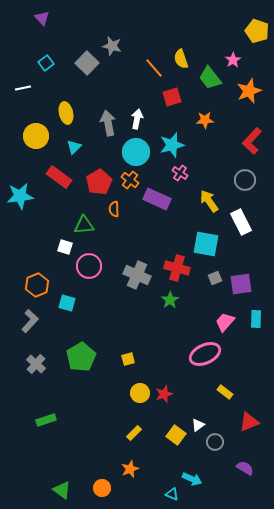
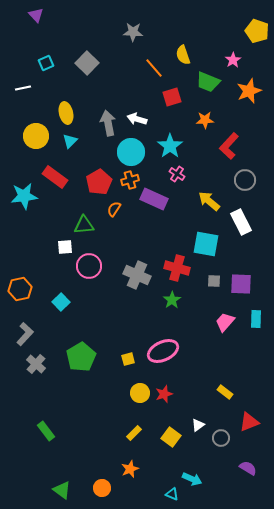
purple triangle at (42, 18): moved 6 px left, 3 px up
gray star at (112, 46): moved 21 px right, 14 px up; rotated 12 degrees counterclockwise
yellow semicircle at (181, 59): moved 2 px right, 4 px up
cyan square at (46, 63): rotated 14 degrees clockwise
green trapezoid at (210, 78): moved 2 px left, 4 px down; rotated 30 degrees counterclockwise
white arrow at (137, 119): rotated 84 degrees counterclockwise
red L-shape at (252, 141): moved 23 px left, 5 px down
cyan star at (172, 145): moved 2 px left, 1 px down; rotated 20 degrees counterclockwise
cyan triangle at (74, 147): moved 4 px left, 6 px up
cyan circle at (136, 152): moved 5 px left
pink cross at (180, 173): moved 3 px left, 1 px down
red rectangle at (59, 177): moved 4 px left
orange cross at (130, 180): rotated 36 degrees clockwise
cyan star at (20, 196): moved 4 px right
purple rectangle at (157, 199): moved 3 px left
yellow arrow at (209, 201): rotated 15 degrees counterclockwise
orange semicircle at (114, 209): rotated 35 degrees clockwise
white square at (65, 247): rotated 21 degrees counterclockwise
gray square at (215, 278): moved 1 px left, 3 px down; rotated 24 degrees clockwise
purple square at (241, 284): rotated 10 degrees clockwise
orange hexagon at (37, 285): moved 17 px left, 4 px down; rotated 10 degrees clockwise
green star at (170, 300): moved 2 px right
cyan square at (67, 303): moved 6 px left, 1 px up; rotated 30 degrees clockwise
gray L-shape at (30, 321): moved 5 px left, 13 px down
pink ellipse at (205, 354): moved 42 px left, 3 px up
green rectangle at (46, 420): moved 11 px down; rotated 72 degrees clockwise
yellow square at (176, 435): moved 5 px left, 2 px down
gray circle at (215, 442): moved 6 px right, 4 px up
purple semicircle at (245, 468): moved 3 px right
